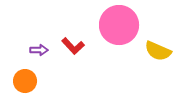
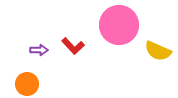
orange circle: moved 2 px right, 3 px down
